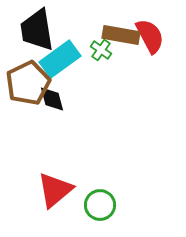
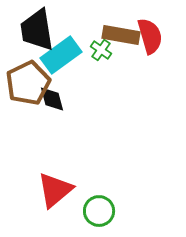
red semicircle: rotated 12 degrees clockwise
cyan rectangle: moved 1 px right, 4 px up
green circle: moved 1 px left, 6 px down
